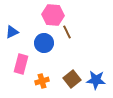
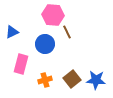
blue circle: moved 1 px right, 1 px down
orange cross: moved 3 px right, 1 px up
